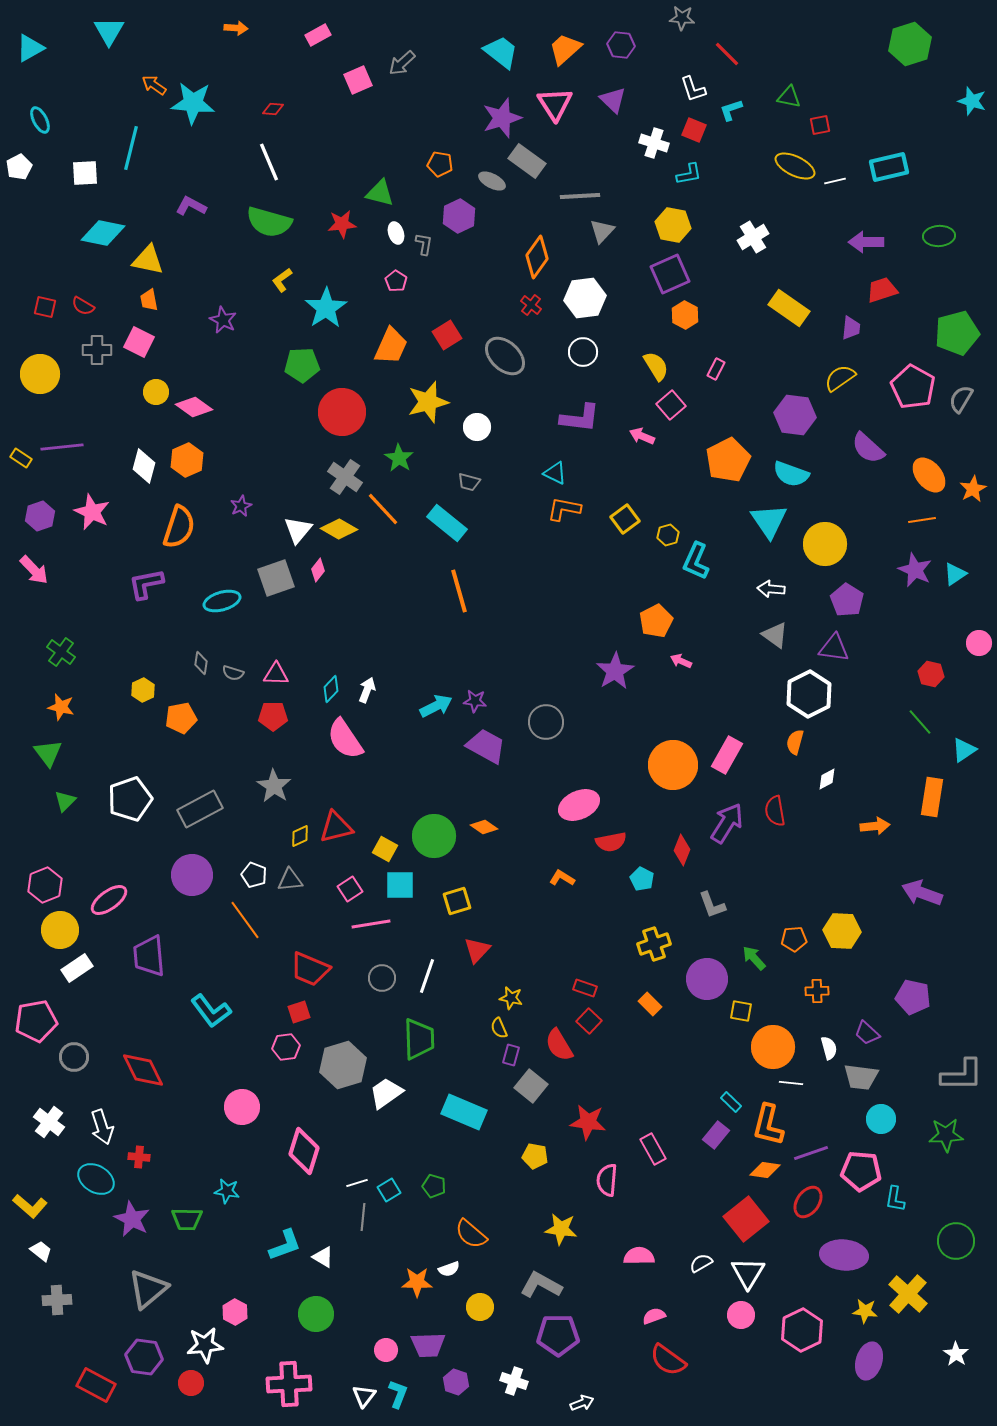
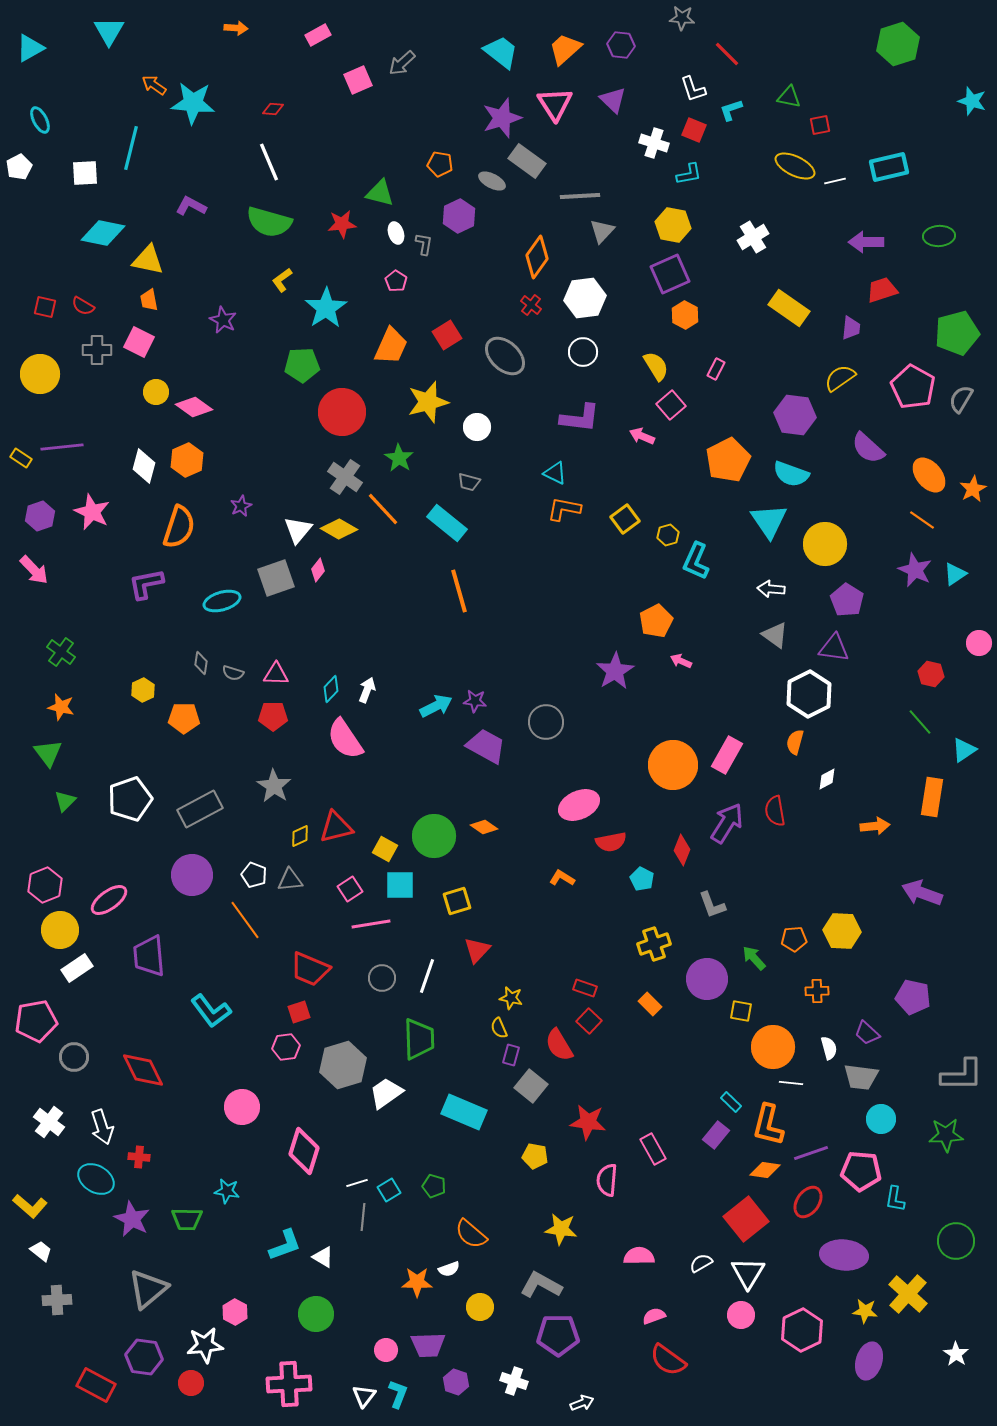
green hexagon at (910, 44): moved 12 px left
orange line at (922, 520): rotated 44 degrees clockwise
orange pentagon at (181, 718): moved 3 px right; rotated 12 degrees clockwise
